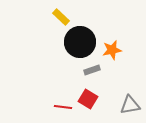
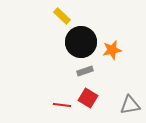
yellow rectangle: moved 1 px right, 1 px up
black circle: moved 1 px right
gray rectangle: moved 7 px left, 1 px down
red square: moved 1 px up
red line: moved 1 px left, 2 px up
